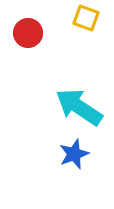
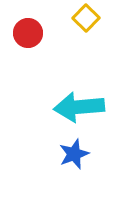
yellow square: rotated 24 degrees clockwise
cyan arrow: rotated 39 degrees counterclockwise
